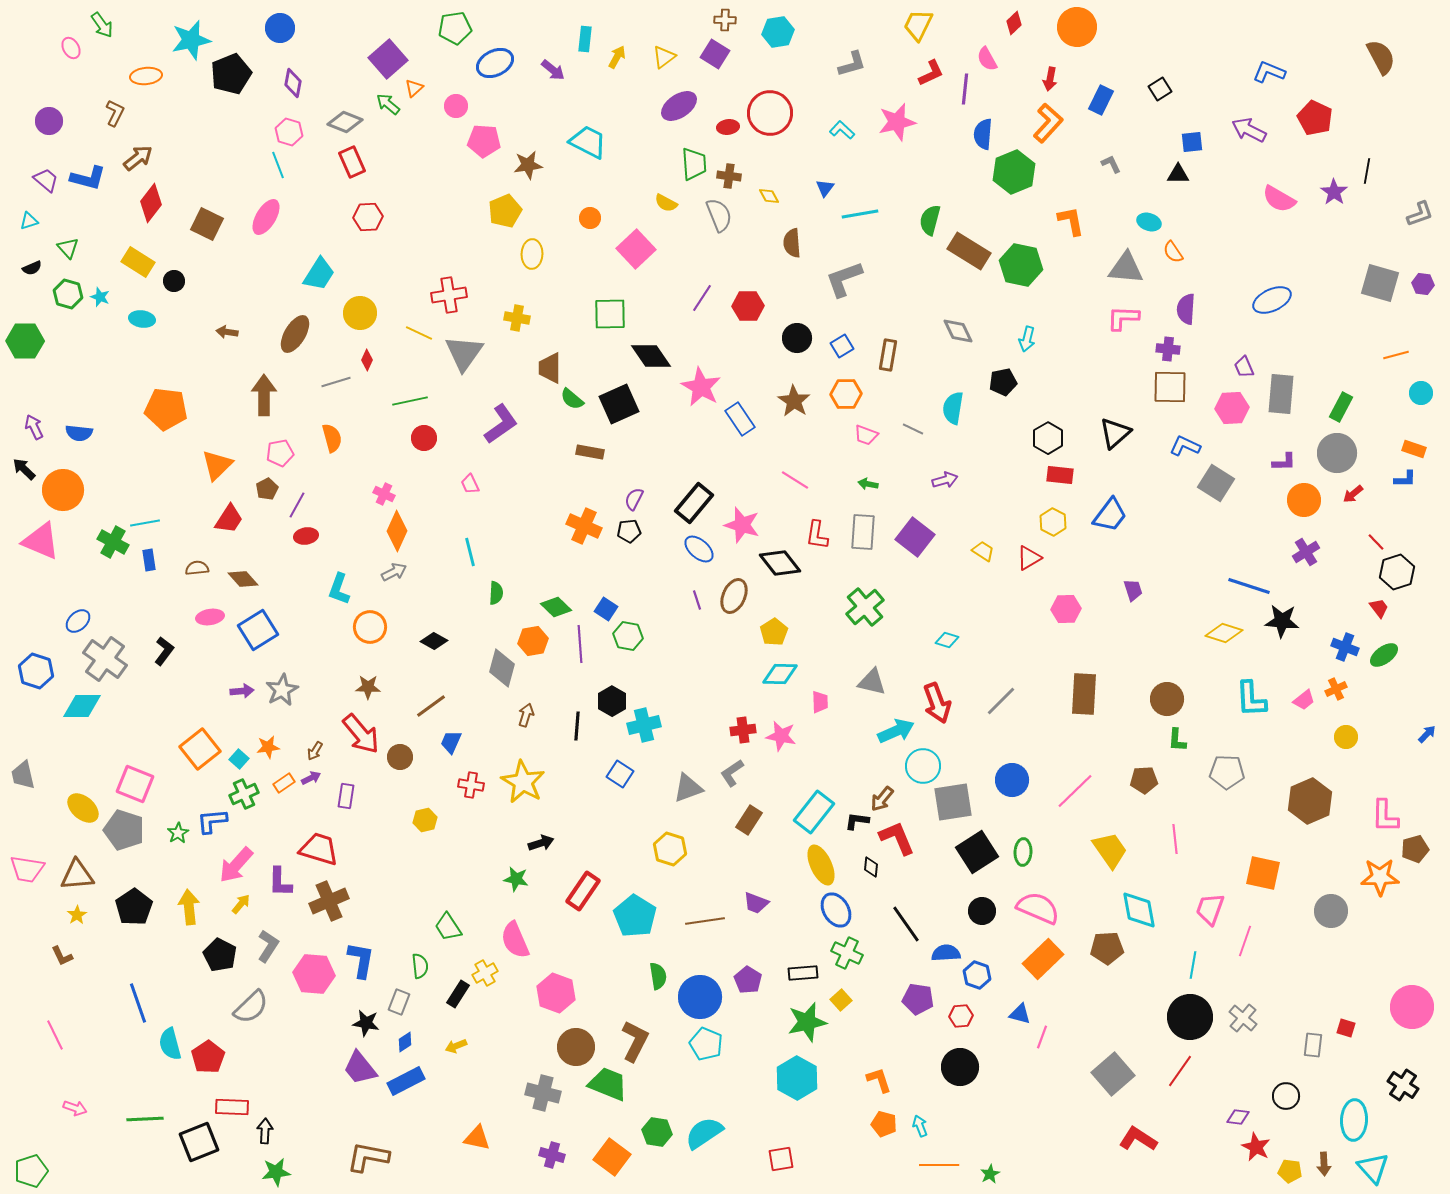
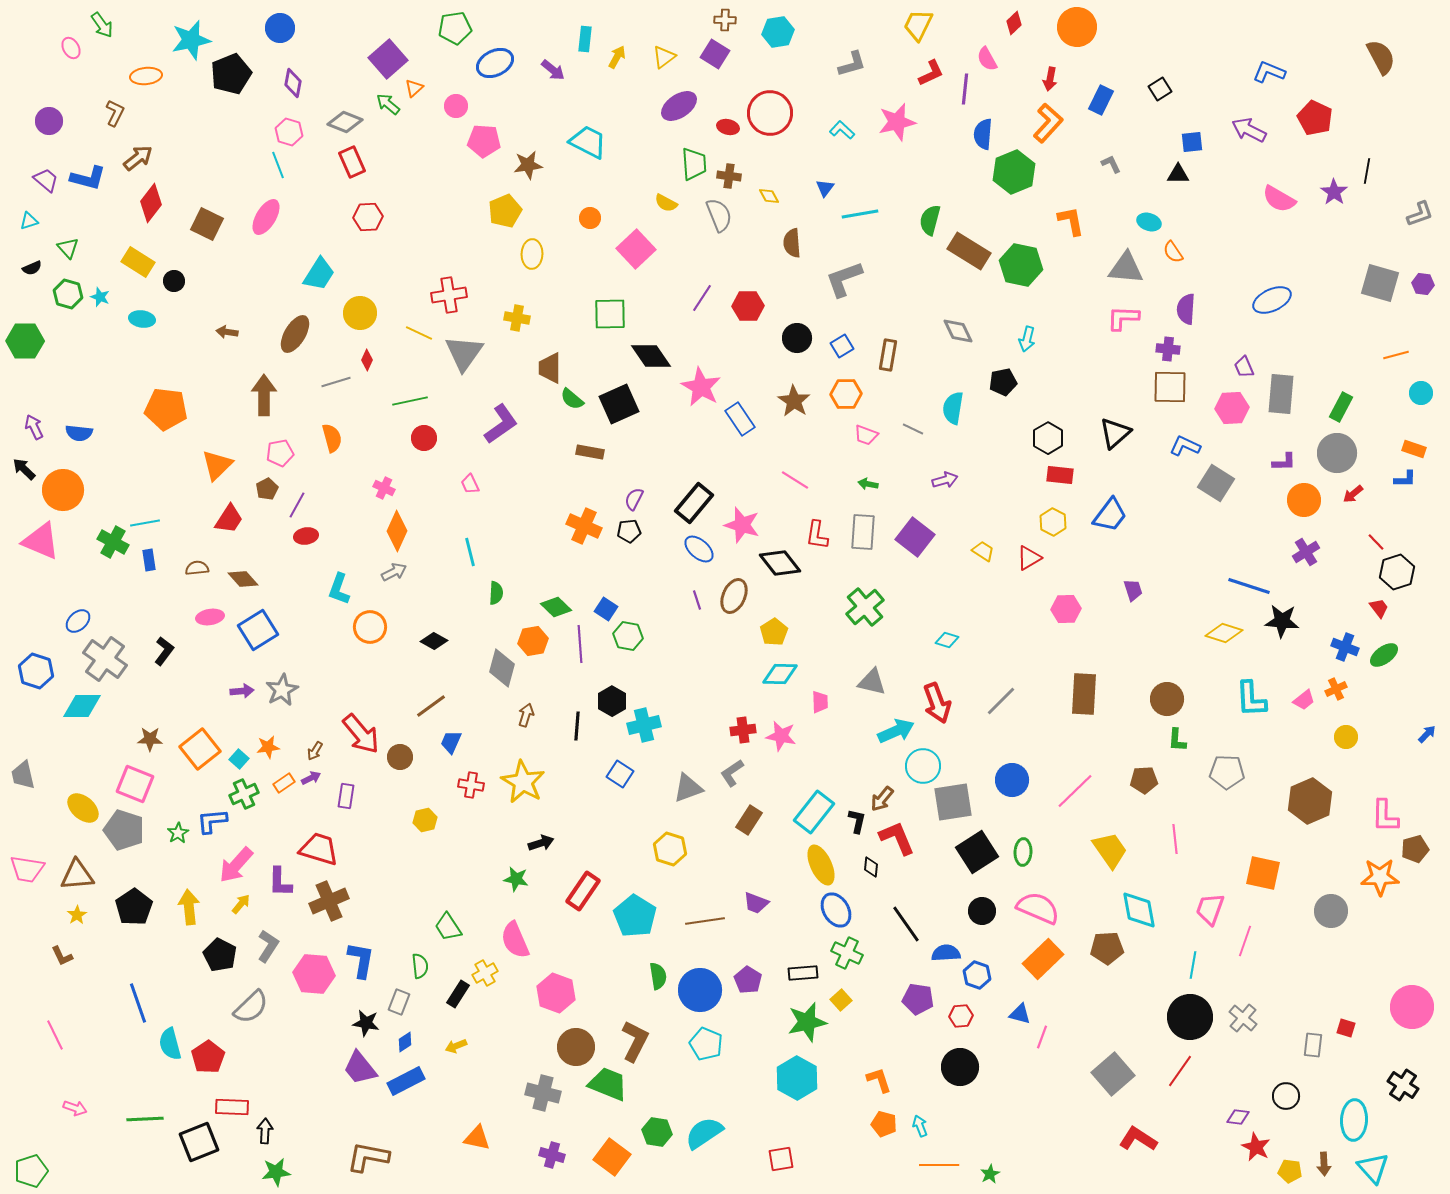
red ellipse at (728, 127): rotated 20 degrees clockwise
pink cross at (384, 494): moved 6 px up
brown star at (368, 687): moved 218 px left, 52 px down
black L-shape at (857, 821): rotated 95 degrees clockwise
blue circle at (700, 997): moved 7 px up
